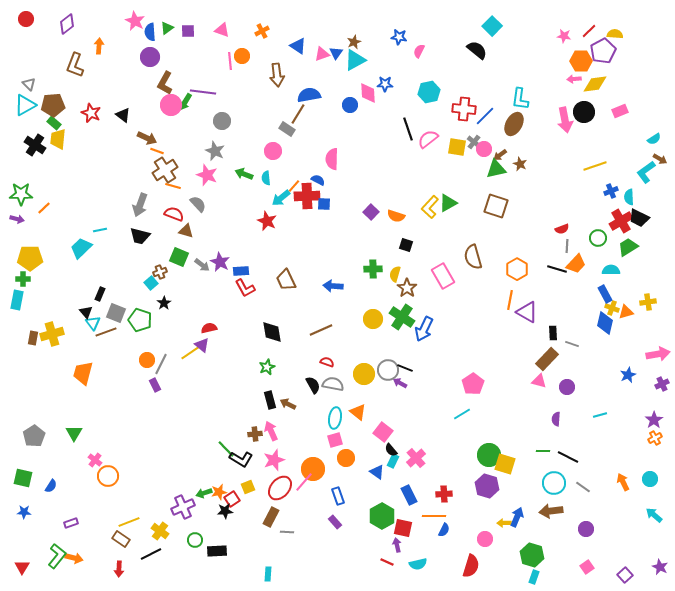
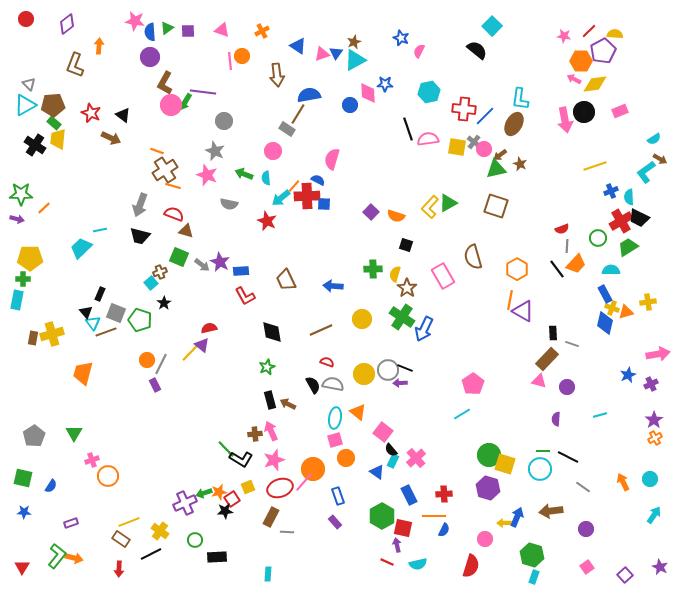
pink star at (135, 21): rotated 18 degrees counterclockwise
blue star at (399, 37): moved 2 px right, 1 px down; rotated 14 degrees clockwise
pink arrow at (574, 79): rotated 32 degrees clockwise
gray circle at (222, 121): moved 2 px right
brown arrow at (147, 138): moved 36 px left
pink semicircle at (428, 139): rotated 30 degrees clockwise
pink semicircle at (332, 159): rotated 15 degrees clockwise
gray semicircle at (198, 204): moved 31 px right; rotated 144 degrees clockwise
black line at (557, 269): rotated 36 degrees clockwise
red L-shape at (245, 288): moved 8 px down
purple triangle at (527, 312): moved 4 px left, 1 px up
yellow circle at (373, 319): moved 11 px left
yellow line at (190, 353): rotated 12 degrees counterclockwise
purple arrow at (400, 383): rotated 32 degrees counterclockwise
purple cross at (662, 384): moved 11 px left
pink cross at (95, 460): moved 3 px left; rotated 32 degrees clockwise
cyan circle at (554, 483): moved 14 px left, 14 px up
purple hexagon at (487, 486): moved 1 px right, 2 px down
red ellipse at (280, 488): rotated 30 degrees clockwise
purple cross at (183, 507): moved 2 px right, 4 px up
cyan arrow at (654, 515): rotated 84 degrees clockwise
black rectangle at (217, 551): moved 6 px down
